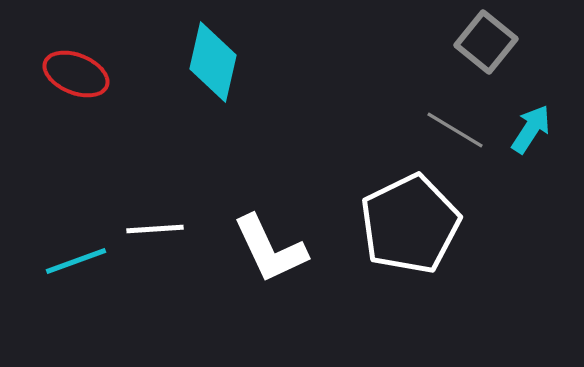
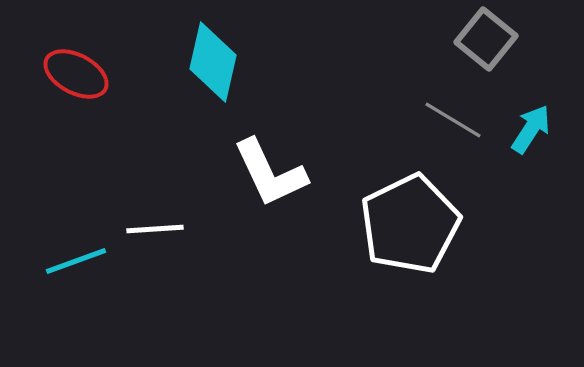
gray square: moved 3 px up
red ellipse: rotated 6 degrees clockwise
gray line: moved 2 px left, 10 px up
white L-shape: moved 76 px up
